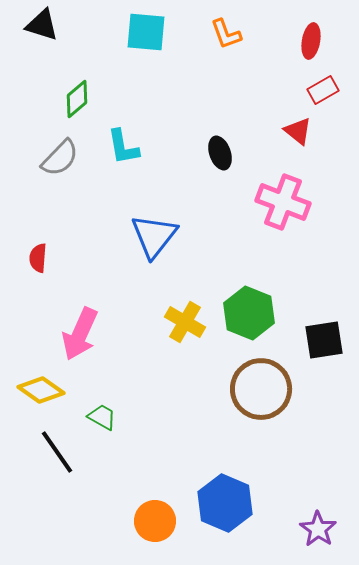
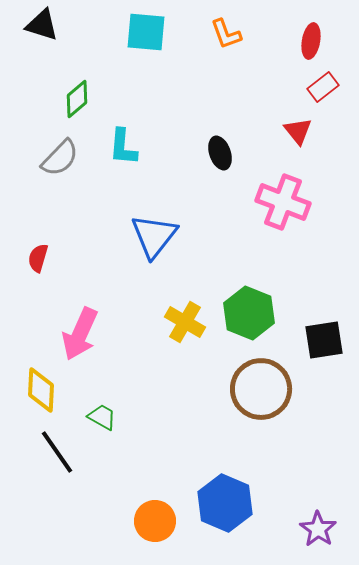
red rectangle: moved 3 px up; rotated 8 degrees counterclockwise
red triangle: rotated 12 degrees clockwise
cyan L-shape: rotated 15 degrees clockwise
red semicircle: rotated 12 degrees clockwise
yellow diamond: rotated 57 degrees clockwise
